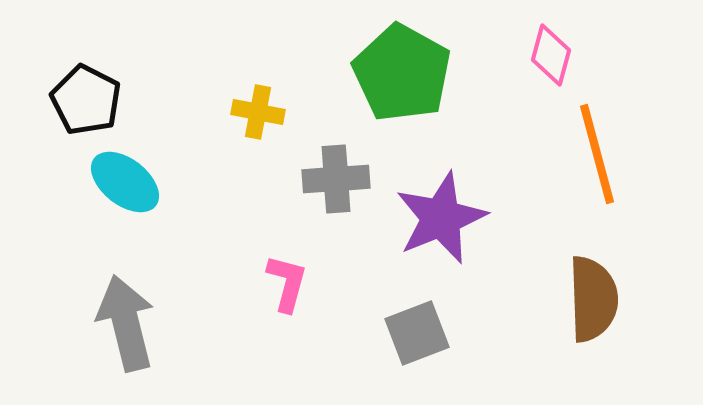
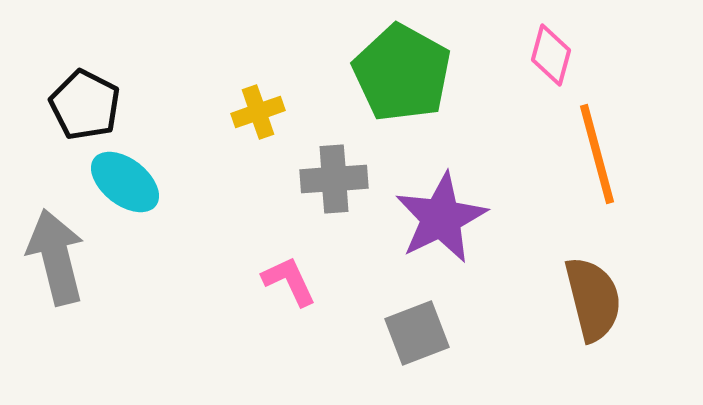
black pentagon: moved 1 px left, 5 px down
yellow cross: rotated 30 degrees counterclockwise
gray cross: moved 2 px left
purple star: rotated 4 degrees counterclockwise
pink L-shape: moved 2 px right, 2 px up; rotated 40 degrees counterclockwise
brown semicircle: rotated 12 degrees counterclockwise
gray arrow: moved 70 px left, 66 px up
